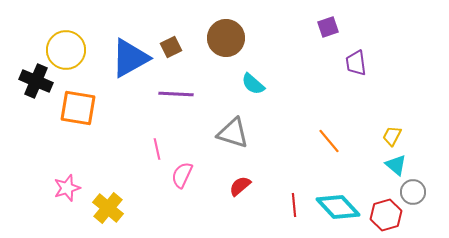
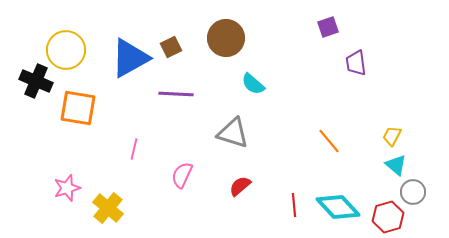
pink line: moved 23 px left; rotated 25 degrees clockwise
red hexagon: moved 2 px right, 2 px down
